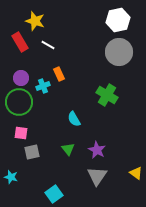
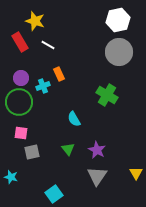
yellow triangle: rotated 24 degrees clockwise
